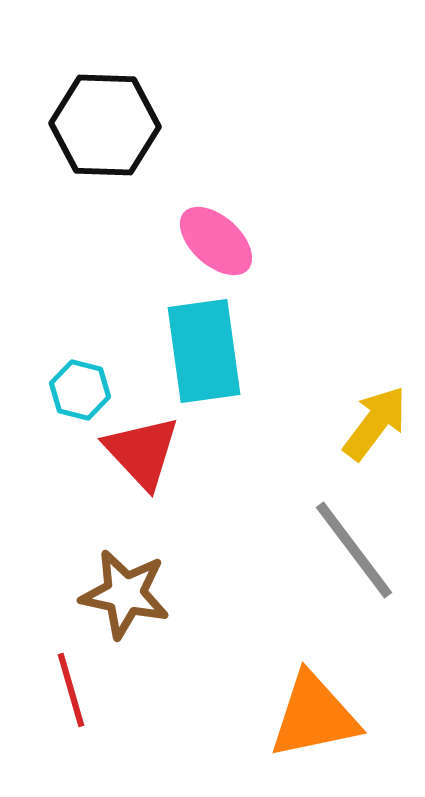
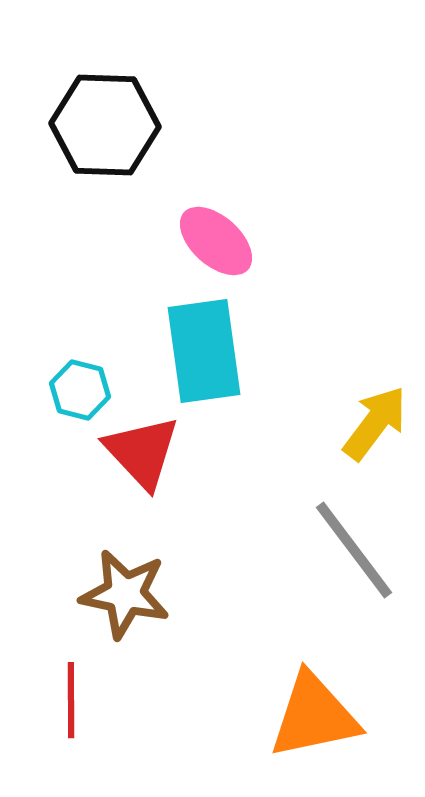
red line: moved 10 px down; rotated 16 degrees clockwise
